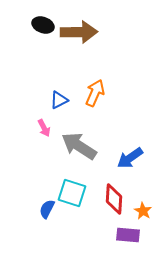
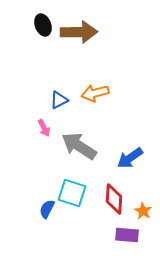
black ellipse: rotated 50 degrees clockwise
orange arrow: rotated 128 degrees counterclockwise
purple rectangle: moved 1 px left
